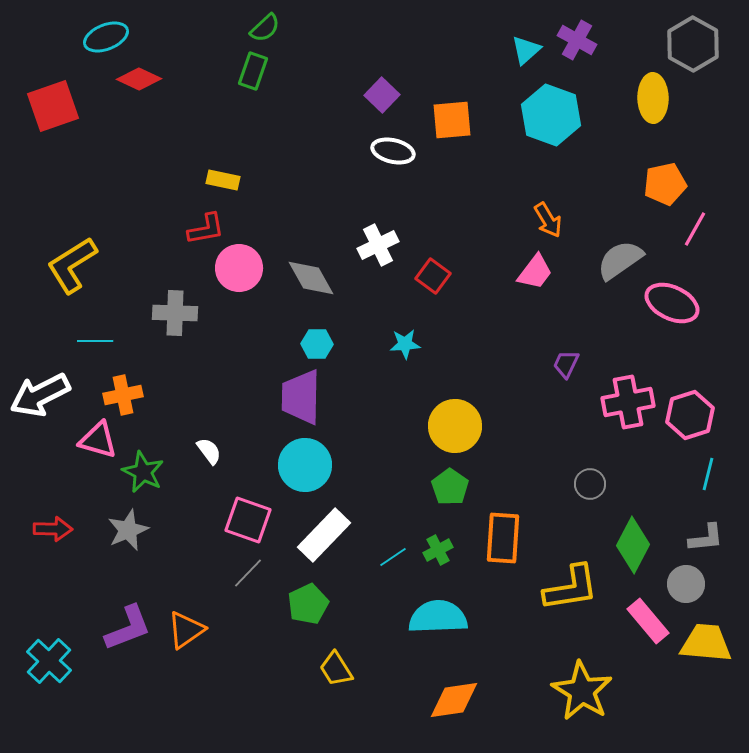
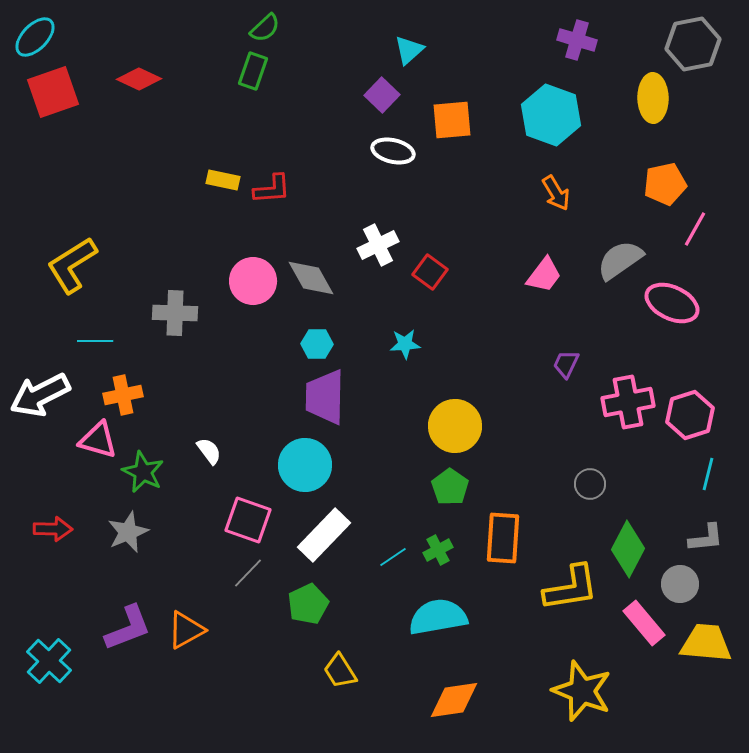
cyan ellipse at (106, 37): moved 71 px left; rotated 24 degrees counterclockwise
purple cross at (577, 40): rotated 12 degrees counterclockwise
gray hexagon at (693, 44): rotated 20 degrees clockwise
cyan triangle at (526, 50): moved 117 px left
red square at (53, 106): moved 14 px up
orange arrow at (548, 220): moved 8 px right, 27 px up
red L-shape at (206, 229): moved 66 px right, 40 px up; rotated 6 degrees clockwise
pink circle at (239, 268): moved 14 px right, 13 px down
pink trapezoid at (535, 272): moved 9 px right, 3 px down
red square at (433, 276): moved 3 px left, 4 px up
purple trapezoid at (301, 397): moved 24 px right
gray star at (128, 530): moved 2 px down
green diamond at (633, 545): moved 5 px left, 4 px down
gray circle at (686, 584): moved 6 px left
cyan semicircle at (438, 617): rotated 8 degrees counterclockwise
pink rectangle at (648, 621): moved 4 px left, 2 px down
orange triangle at (186, 630): rotated 6 degrees clockwise
yellow trapezoid at (336, 669): moved 4 px right, 2 px down
yellow star at (582, 691): rotated 10 degrees counterclockwise
